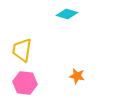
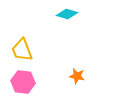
yellow trapezoid: rotated 30 degrees counterclockwise
pink hexagon: moved 2 px left, 1 px up
